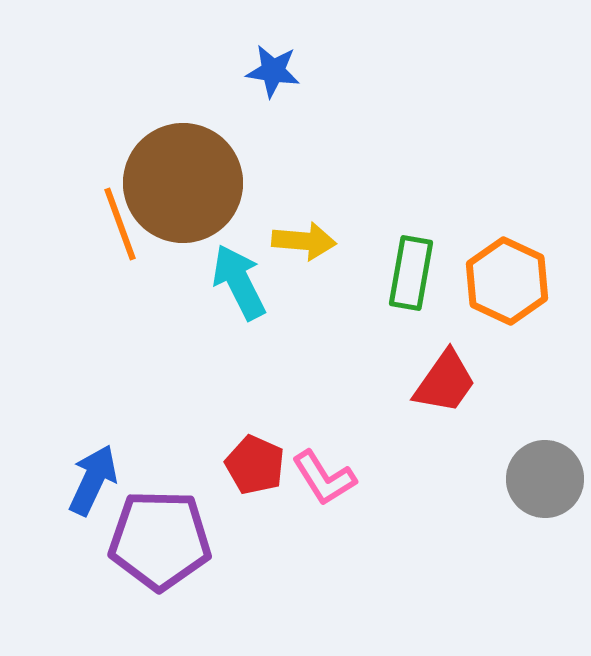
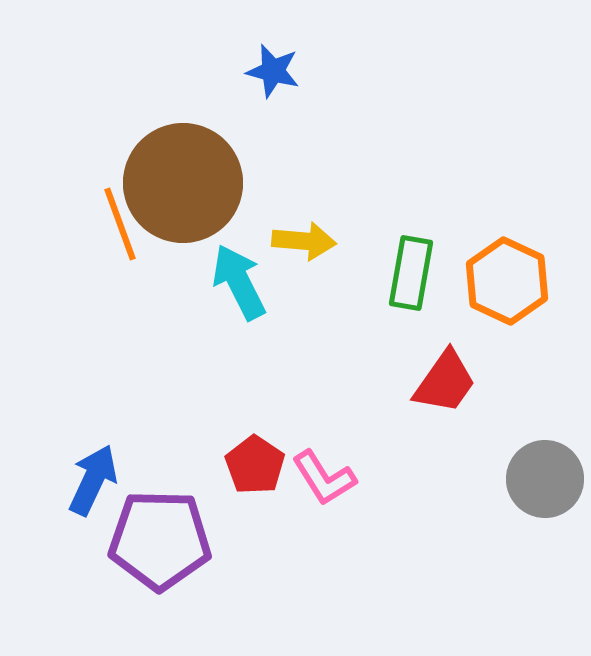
blue star: rotated 6 degrees clockwise
red pentagon: rotated 10 degrees clockwise
